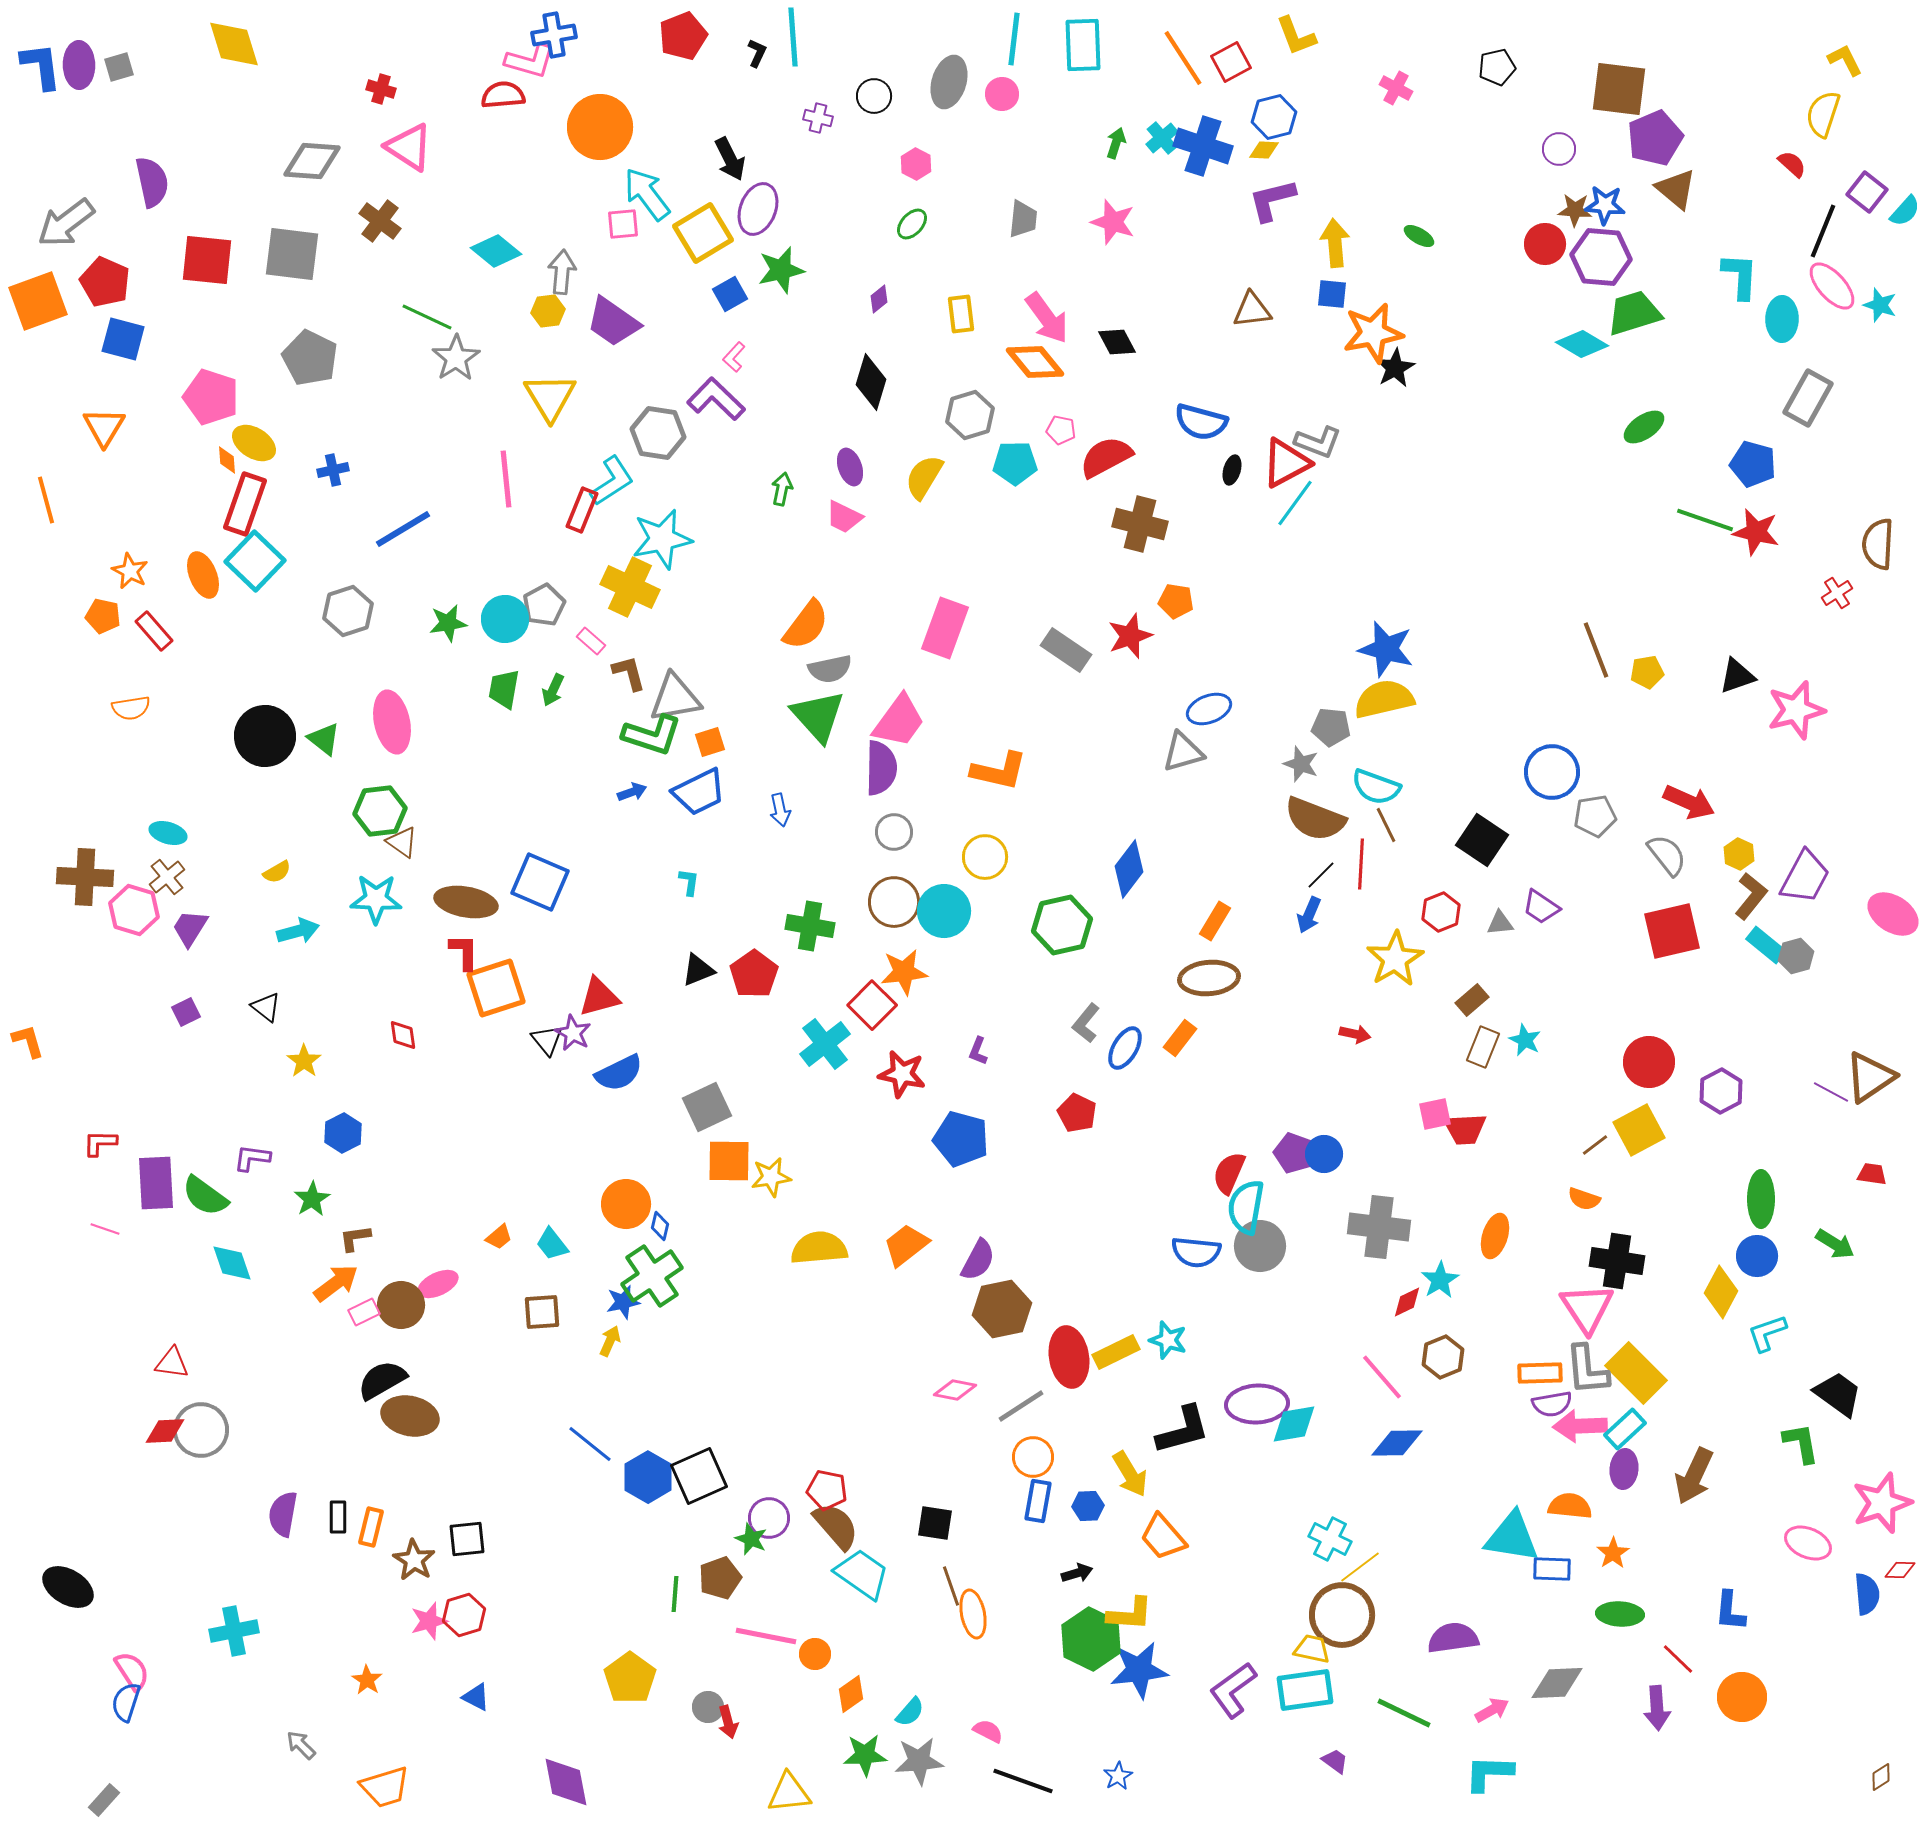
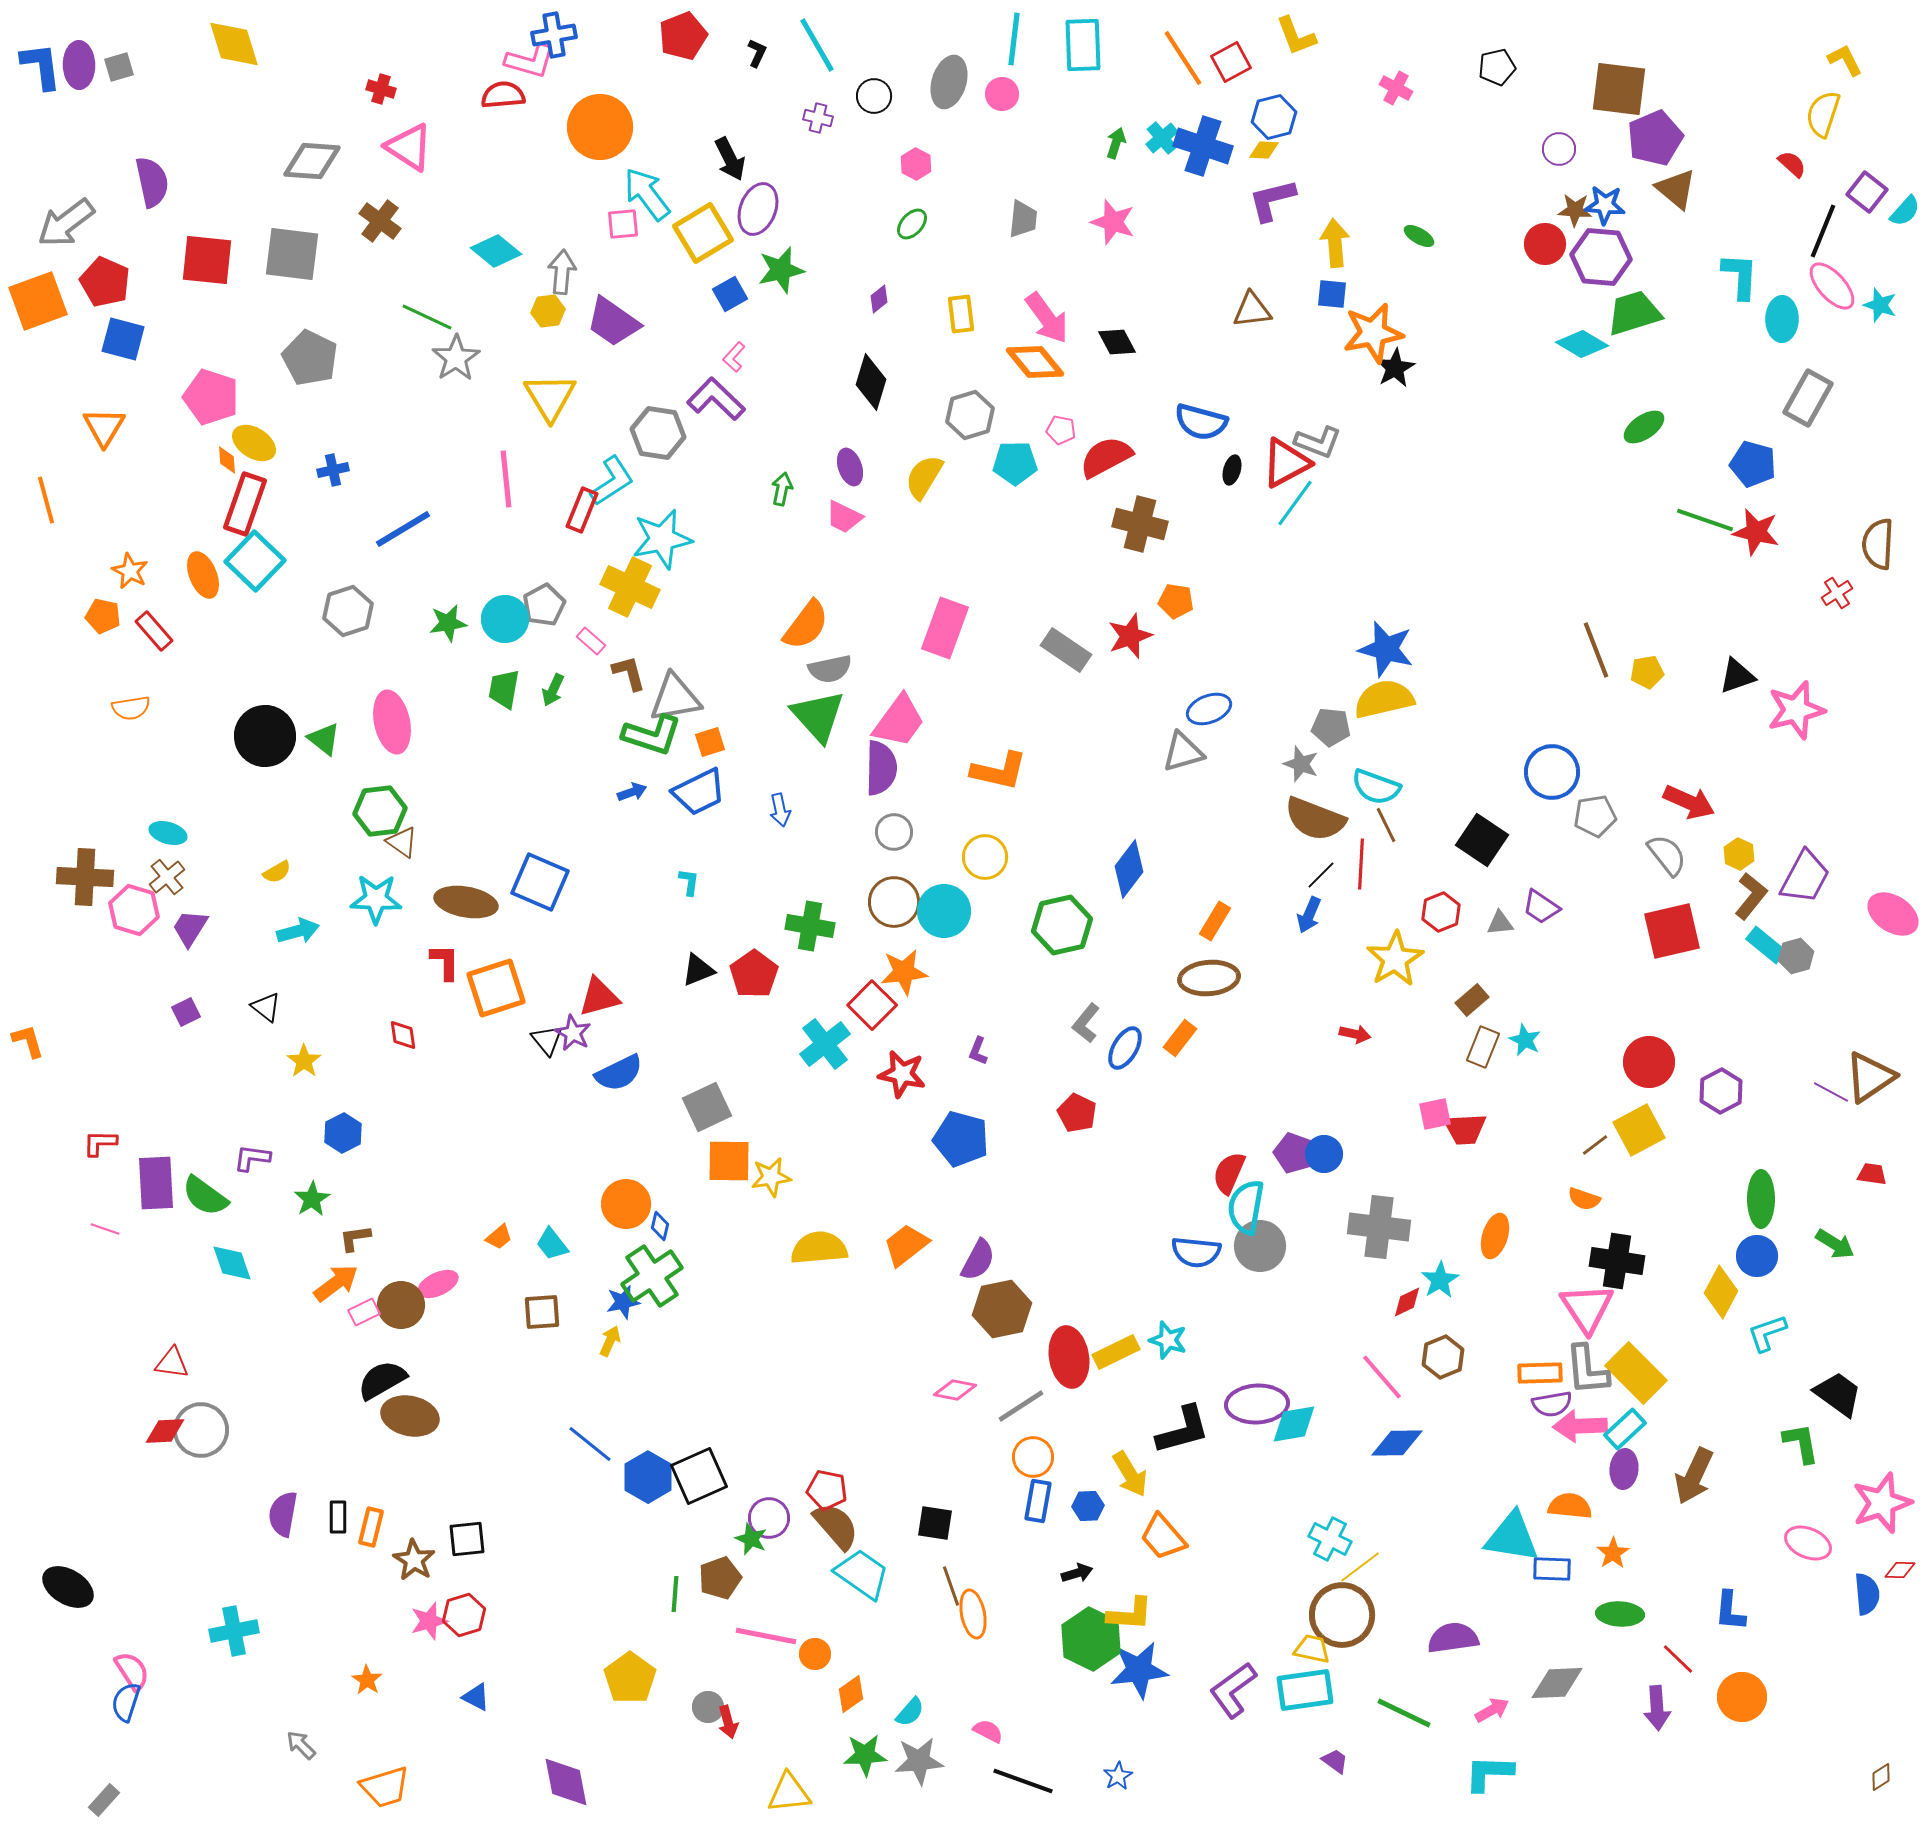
cyan line at (793, 37): moved 24 px right, 8 px down; rotated 26 degrees counterclockwise
red L-shape at (464, 952): moved 19 px left, 10 px down
